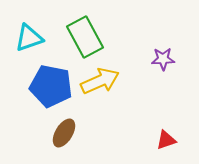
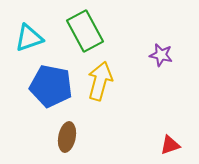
green rectangle: moved 6 px up
purple star: moved 2 px left, 4 px up; rotated 15 degrees clockwise
yellow arrow: rotated 51 degrees counterclockwise
brown ellipse: moved 3 px right, 4 px down; rotated 20 degrees counterclockwise
red triangle: moved 4 px right, 5 px down
